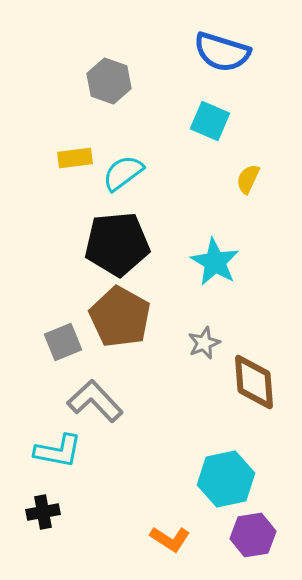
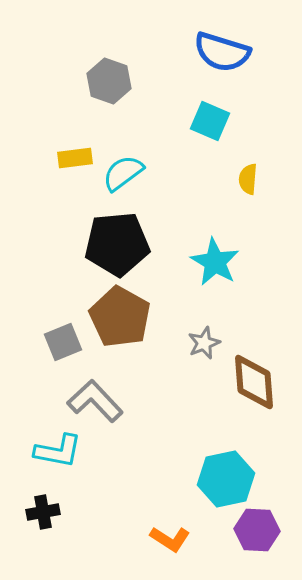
yellow semicircle: rotated 20 degrees counterclockwise
purple hexagon: moved 4 px right, 5 px up; rotated 12 degrees clockwise
